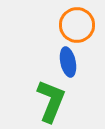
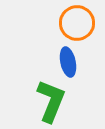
orange circle: moved 2 px up
